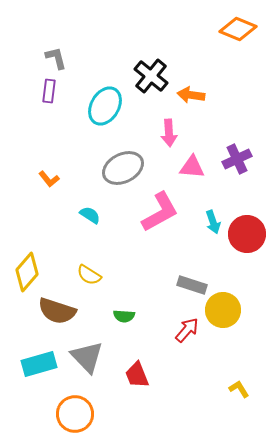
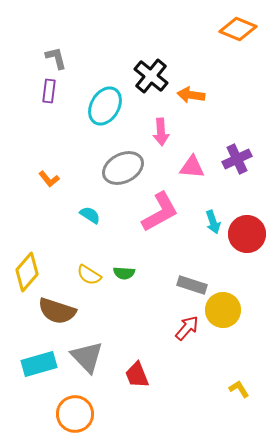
pink arrow: moved 8 px left, 1 px up
green semicircle: moved 43 px up
red arrow: moved 2 px up
